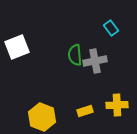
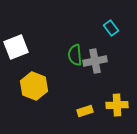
white square: moved 1 px left
yellow hexagon: moved 8 px left, 31 px up
